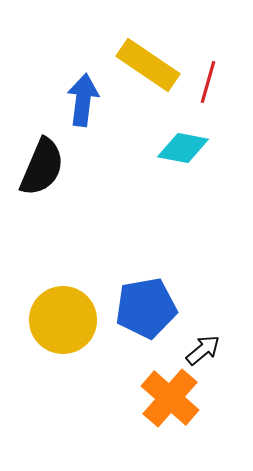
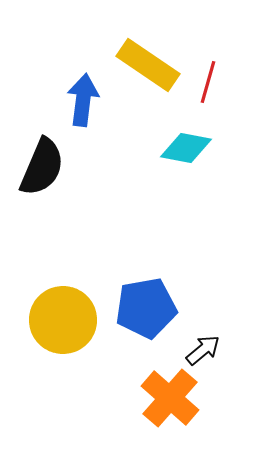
cyan diamond: moved 3 px right
